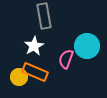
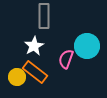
gray rectangle: rotated 10 degrees clockwise
orange rectangle: rotated 15 degrees clockwise
yellow circle: moved 2 px left
